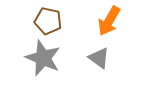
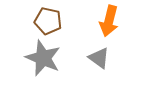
orange arrow: rotated 16 degrees counterclockwise
